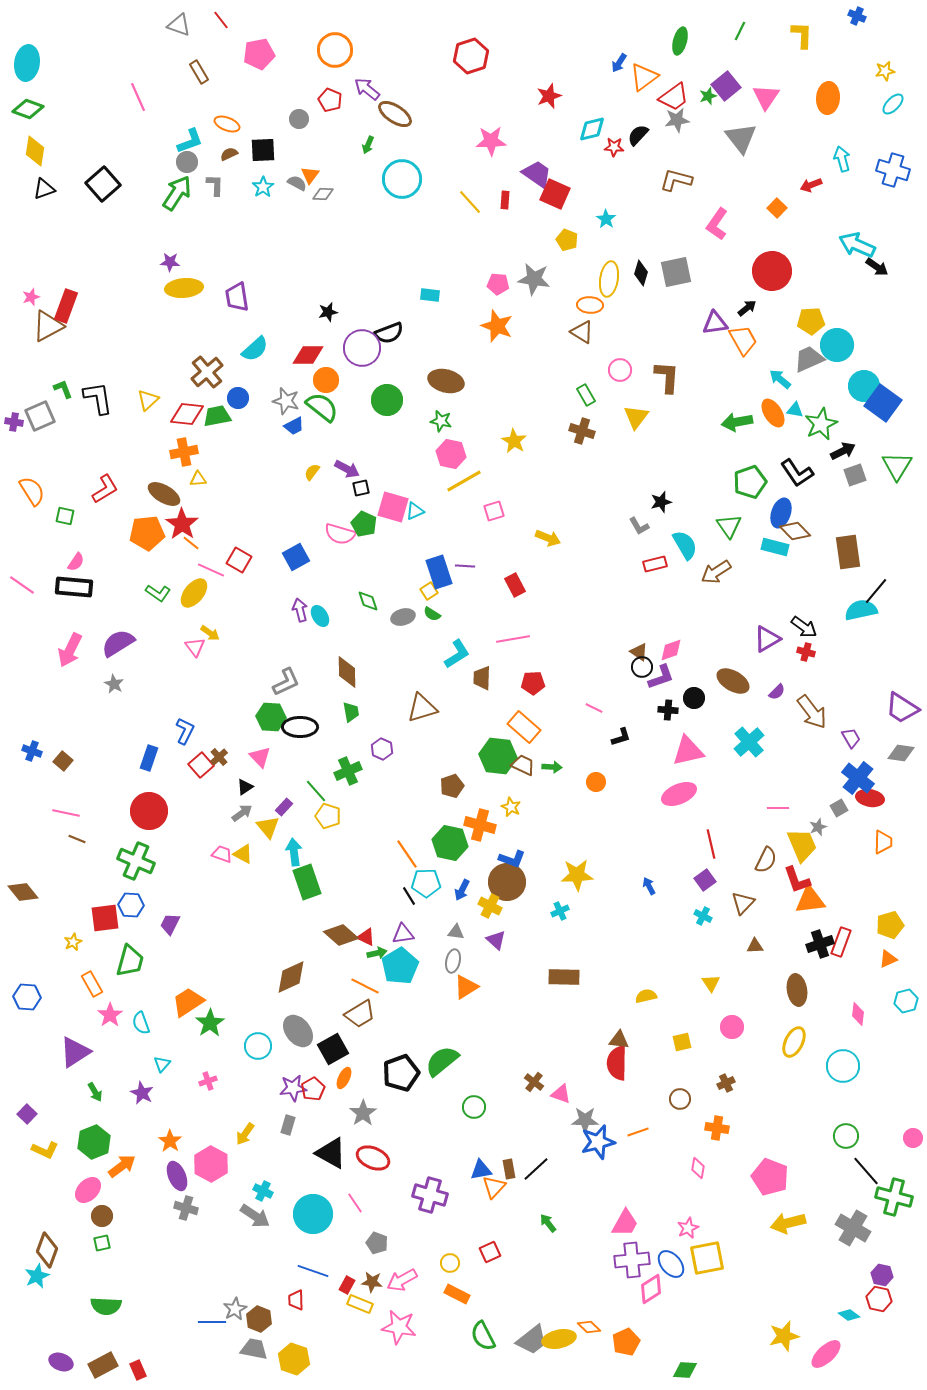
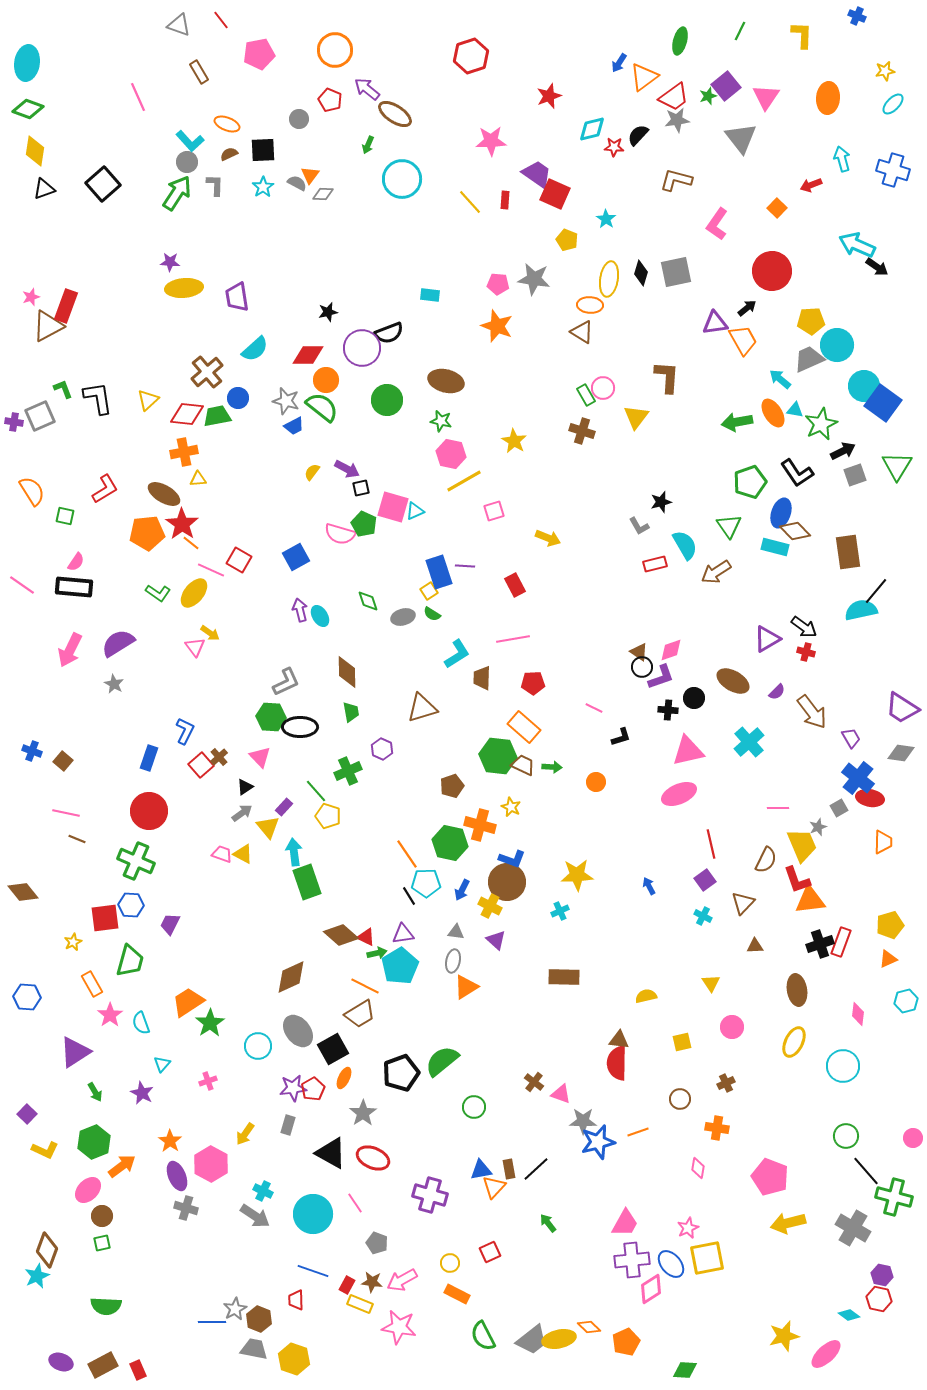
cyan L-shape at (190, 141): rotated 68 degrees clockwise
pink circle at (620, 370): moved 17 px left, 18 px down
gray star at (585, 1120): moved 2 px left, 1 px down
